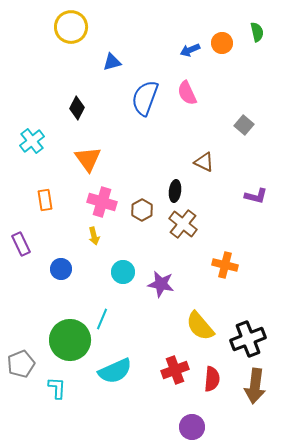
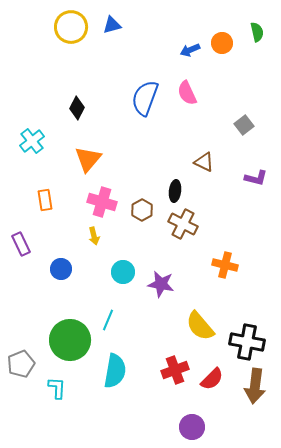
blue triangle: moved 37 px up
gray square: rotated 12 degrees clockwise
orange triangle: rotated 16 degrees clockwise
purple L-shape: moved 18 px up
brown cross: rotated 12 degrees counterclockwise
cyan line: moved 6 px right, 1 px down
black cross: moved 1 px left, 3 px down; rotated 32 degrees clockwise
cyan semicircle: rotated 56 degrees counterclockwise
red semicircle: rotated 40 degrees clockwise
